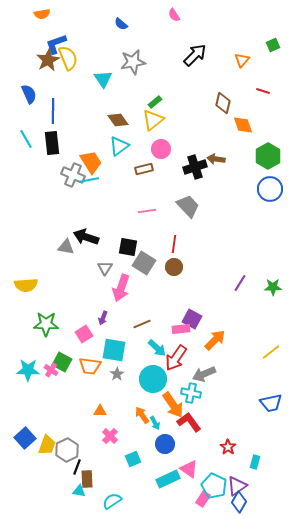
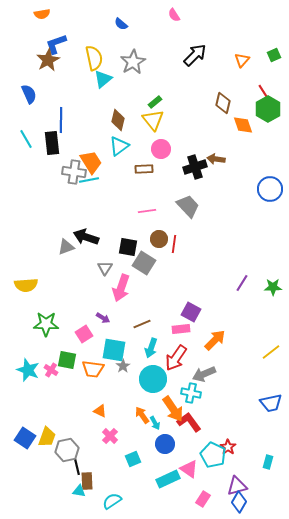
green square at (273, 45): moved 1 px right, 10 px down
yellow semicircle at (68, 58): moved 26 px right; rotated 10 degrees clockwise
gray star at (133, 62): rotated 20 degrees counterclockwise
cyan triangle at (103, 79): rotated 24 degrees clockwise
red line at (263, 91): rotated 40 degrees clockwise
blue line at (53, 111): moved 8 px right, 9 px down
brown diamond at (118, 120): rotated 50 degrees clockwise
yellow triangle at (153, 120): rotated 30 degrees counterclockwise
green hexagon at (268, 156): moved 47 px up
brown rectangle at (144, 169): rotated 12 degrees clockwise
gray cross at (73, 175): moved 1 px right, 3 px up; rotated 15 degrees counterclockwise
gray triangle at (66, 247): rotated 30 degrees counterclockwise
brown circle at (174, 267): moved 15 px left, 28 px up
purple line at (240, 283): moved 2 px right
purple arrow at (103, 318): rotated 80 degrees counterclockwise
purple square at (192, 319): moved 1 px left, 7 px up
cyan arrow at (157, 348): moved 6 px left; rotated 66 degrees clockwise
green square at (62, 362): moved 5 px right, 2 px up; rotated 18 degrees counterclockwise
orange trapezoid at (90, 366): moved 3 px right, 3 px down
cyan star at (28, 370): rotated 20 degrees clockwise
gray star at (117, 374): moved 6 px right, 8 px up
orange arrow at (173, 405): moved 4 px down
orange triangle at (100, 411): rotated 24 degrees clockwise
blue square at (25, 438): rotated 15 degrees counterclockwise
yellow trapezoid at (47, 445): moved 8 px up
gray hexagon at (67, 450): rotated 15 degrees clockwise
cyan rectangle at (255, 462): moved 13 px right
black line at (77, 467): rotated 35 degrees counterclockwise
brown rectangle at (87, 479): moved 2 px down
cyan pentagon at (214, 486): moved 1 px left, 31 px up
purple triangle at (237, 486): rotated 20 degrees clockwise
